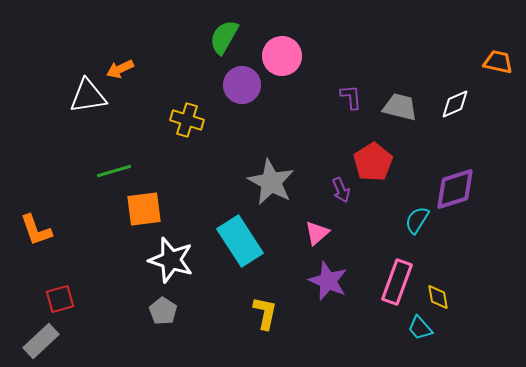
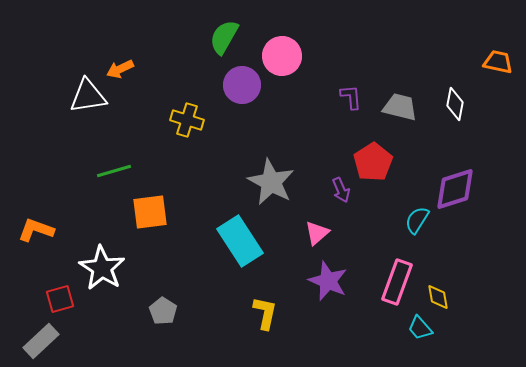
white diamond: rotated 56 degrees counterclockwise
orange square: moved 6 px right, 3 px down
orange L-shape: rotated 129 degrees clockwise
white star: moved 69 px left, 8 px down; rotated 15 degrees clockwise
